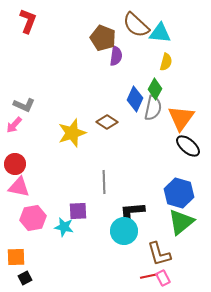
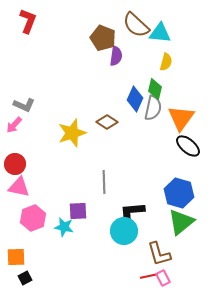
green diamond: rotated 15 degrees counterclockwise
pink hexagon: rotated 10 degrees counterclockwise
